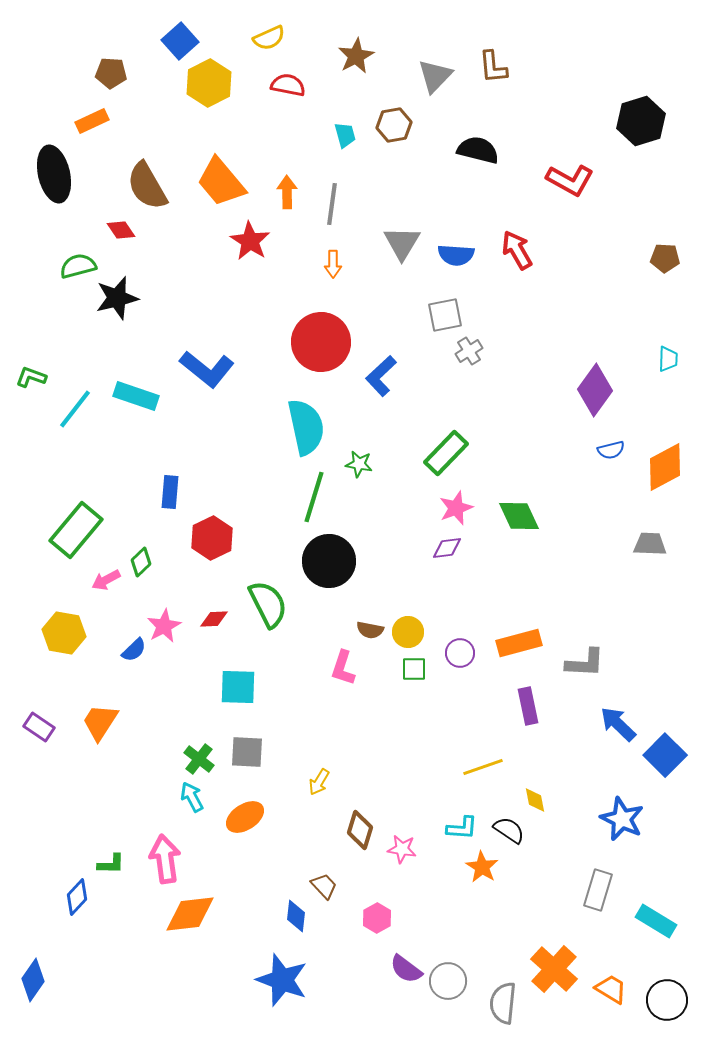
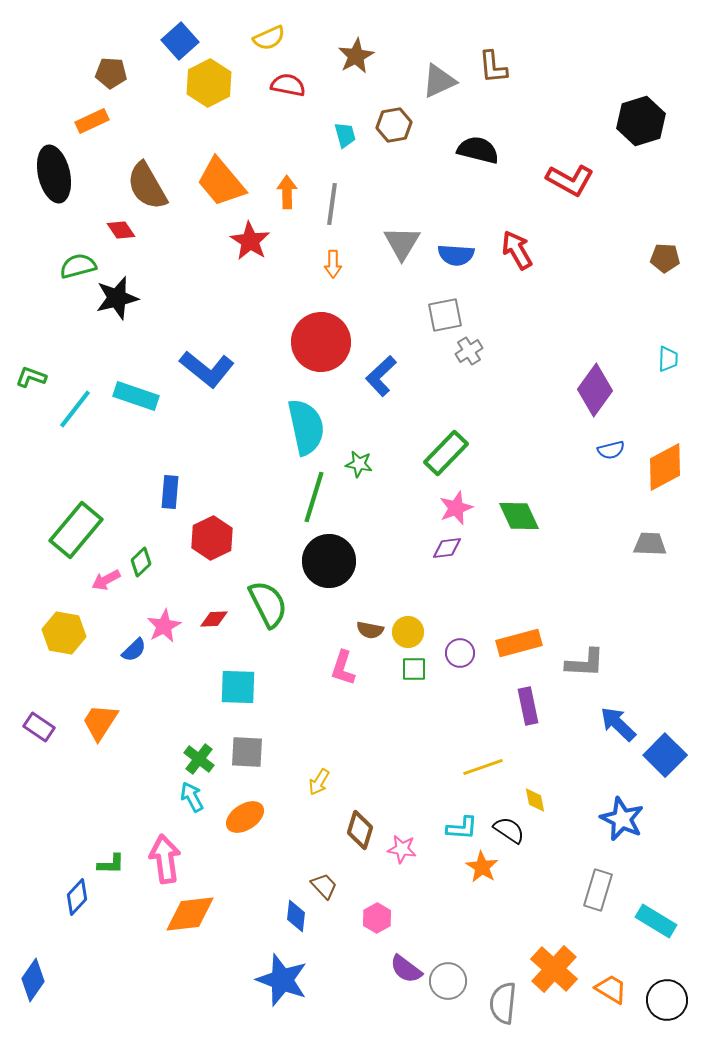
gray triangle at (435, 76): moved 4 px right, 5 px down; rotated 21 degrees clockwise
